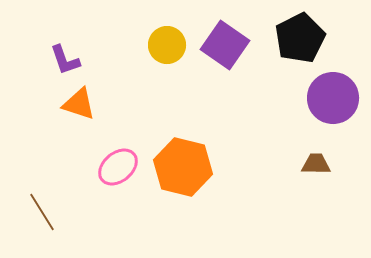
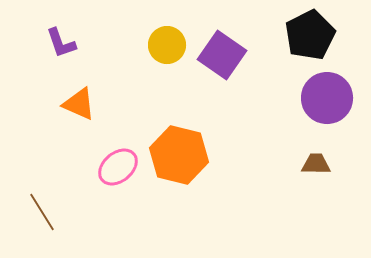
black pentagon: moved 10 px right, 3 px up
purple square: moved 3 px left, 10 px down
purple L-shape: moved 4 px left, 17 px up
purple circle: moved 6 px left
orange triangle: rotated 6 degrees clockwise
orange hexagon: moved 4 px left, 12 px up
